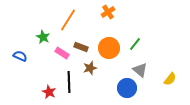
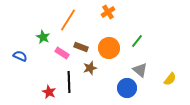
green line: moved 2 px right, 3 px up
